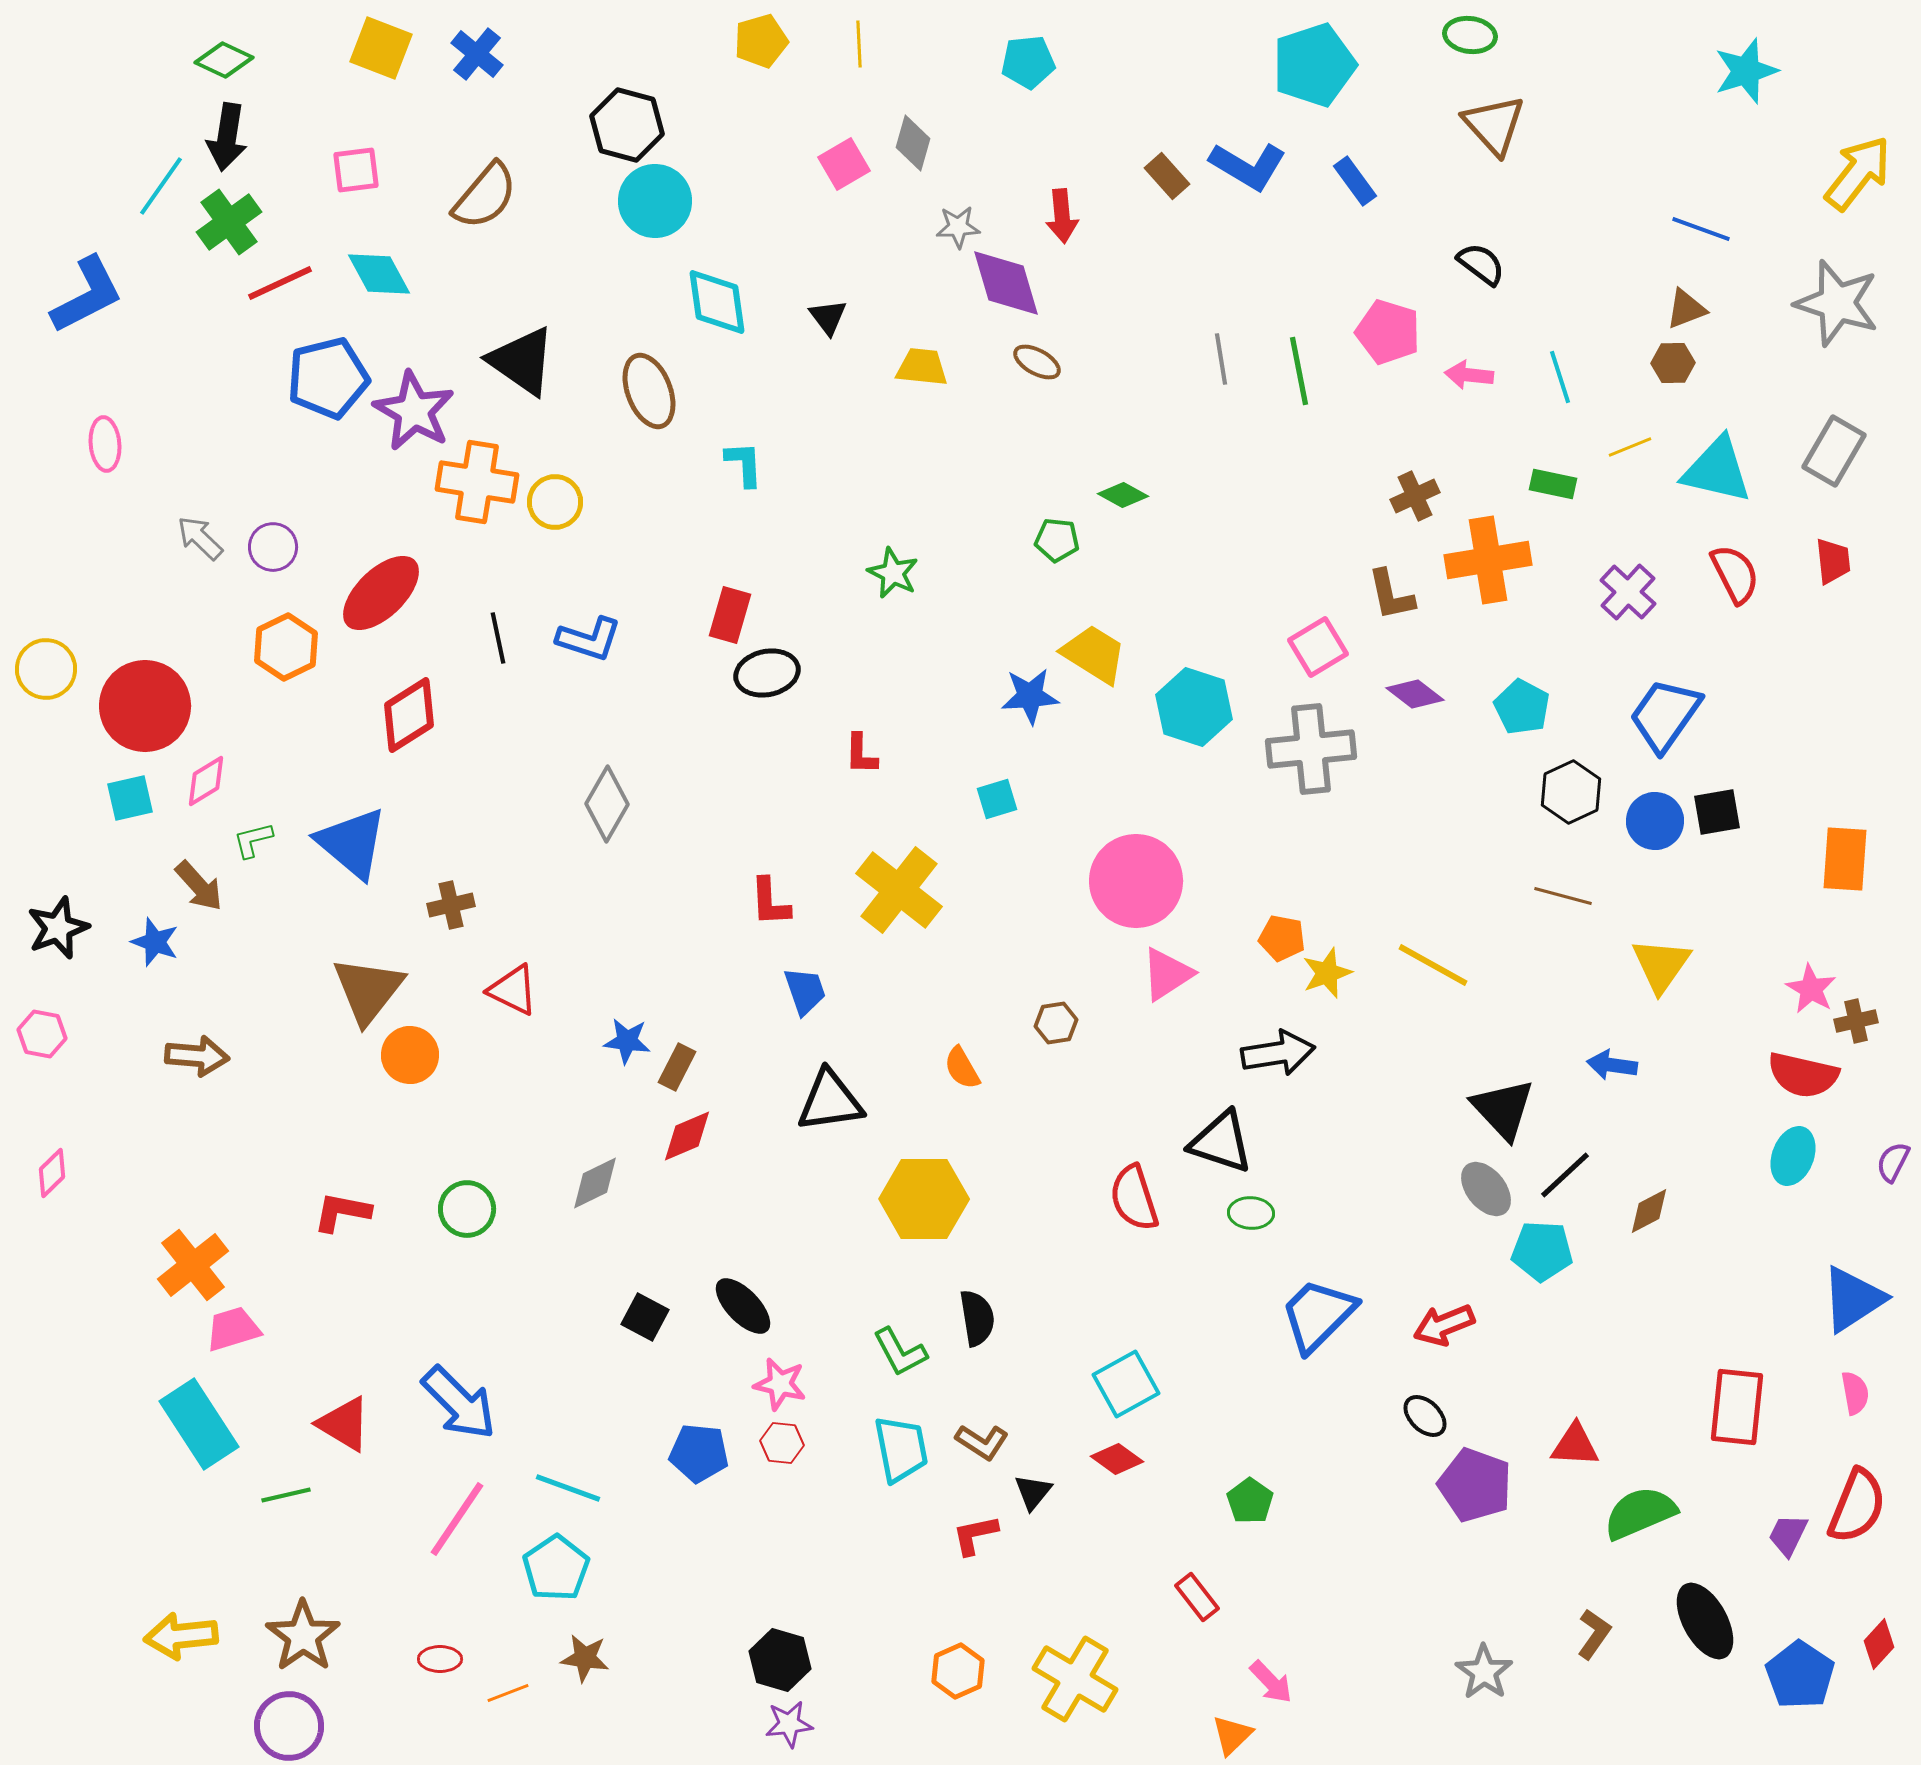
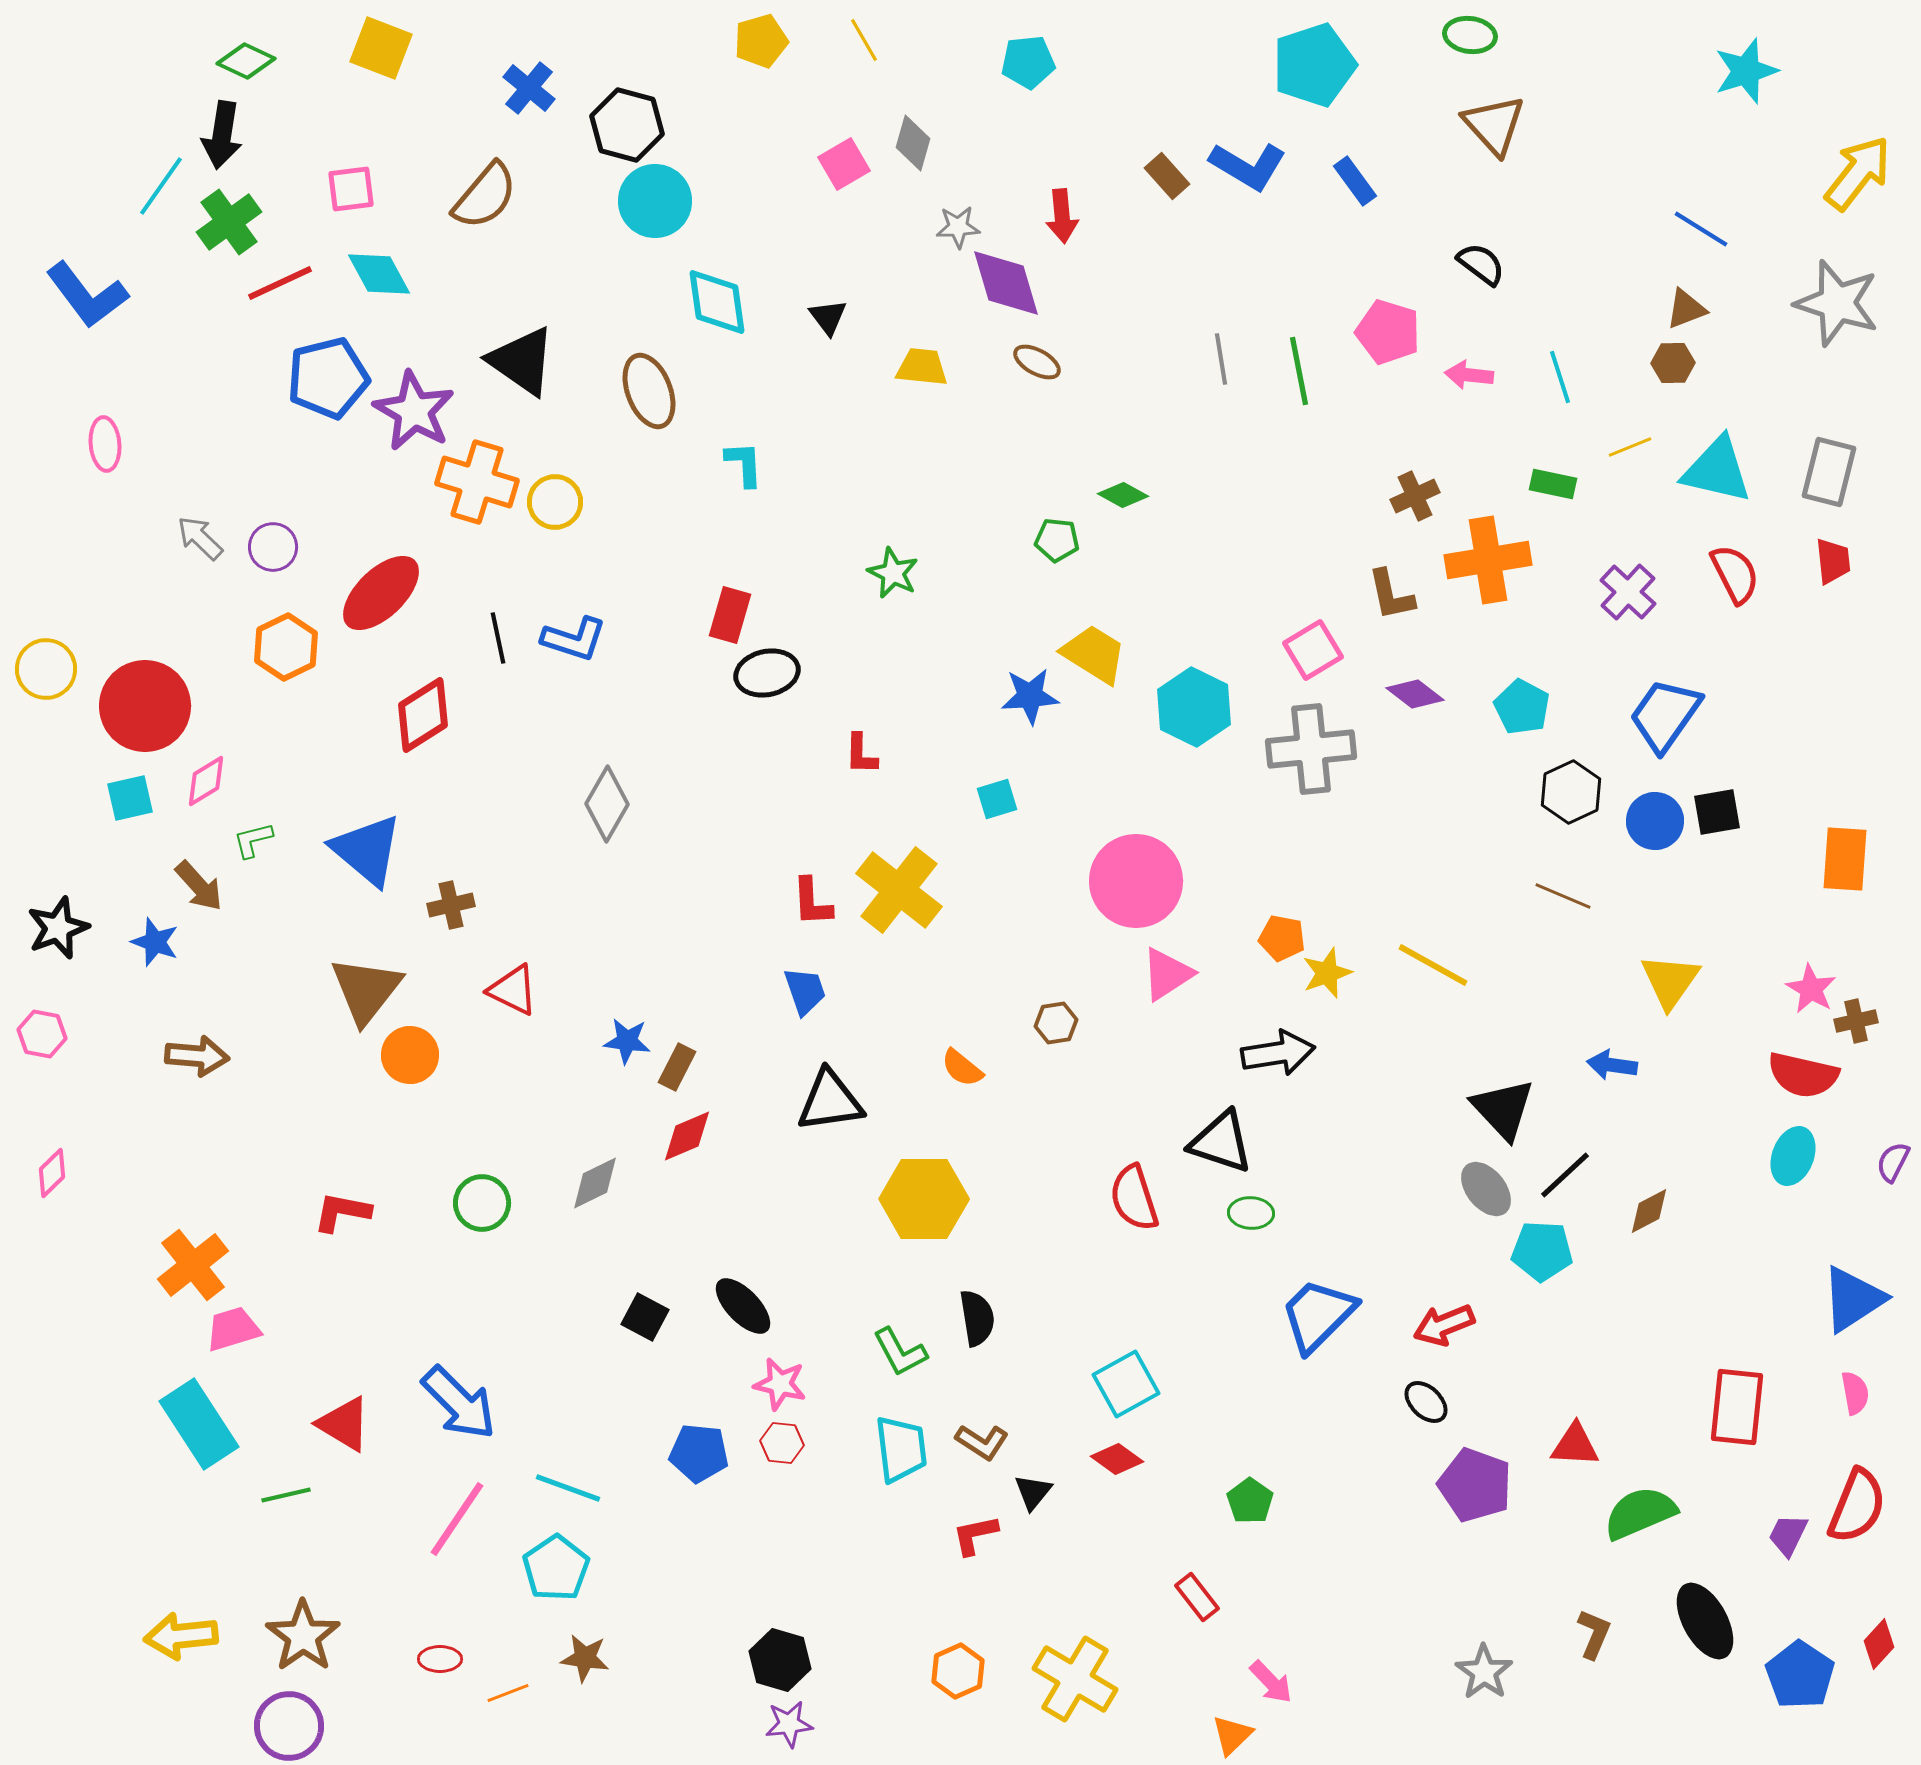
yellow line at (859, 44): moved 5 px right, 4 px up; rotated 27 degrees counterclockwise
blue cross at (477, 54): moved 52 px right, 34 px down
green diamond at (224, 60): moved 22 px right, 1 px down
black arrow at (227, 137): moved 5 px left, 2 px up
pink square at (356, 170): moved 5 px left, 19 px down
blue line at (1701, 229): rotated 12 degrees clockwise
blue L-shape at (87, 295): rotated 80 degrees clockwise
gray rectangle at (1834, 451): moved 5 px left, 21 px down; rotated 16 degrees counterclockwise
orange cross at (477, 482): rotated 8 degrees clockwise
blue L-shape at (589, 639): moved 15 px left
pink square at (1318, 647): moved 5 px left, 3 px down
cyan hexagon at (1194, 707): rotated 8 degrees clockwise
red diamond at (409, 715): moved 14 px right
blue triangle at (352, 843): moved 15 px right, 7 px down
brown line at (1563, 896): rotated 8 degrees clockwise
red L-shape at (770, 902): moved 42 px right
yellow triangle at (1661, 965): moved 9 px right, 16 px down
brown triangle at (368, 990): moved 2 px left
orange semicircle at (962, 1068): rotated 21 degrees counterclockwise
green circle at (467, 1209): moved 15 px right, 6 px up
black ellipse at (1425, 1416): moved 1 px right, 14 px up
cyan trapezoid at (901, 1449): rotated 4 degrees clockwise
brown L-shape at (1594, 1634): rotated 12 degrees counterclockwise
